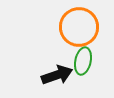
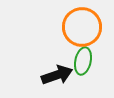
orange circle: moved 3 px right
